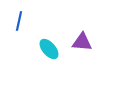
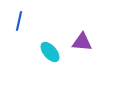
cyan ellipse: moved 1 px right, 3 px down
